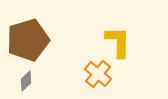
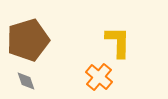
orange cross: moved 1 px right, 3 px down
gray diamond: rotated 65 degrees counterclockwise
